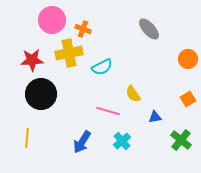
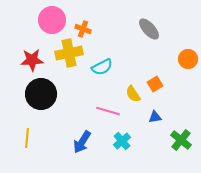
orange square: moved 33 px left, 15 px up
